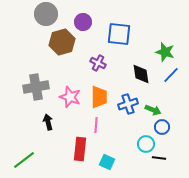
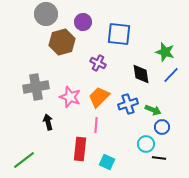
orange trapezoid: rotated 135 degrees counterclockwise
